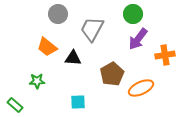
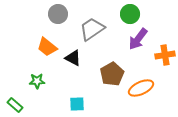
green circle: moved 3 px left
gray trapezoid: rotated 28 degrees clockwise
black triangle: rotated 24 degrees clockwise
cyan square: moved 1 px left, 2 px down
